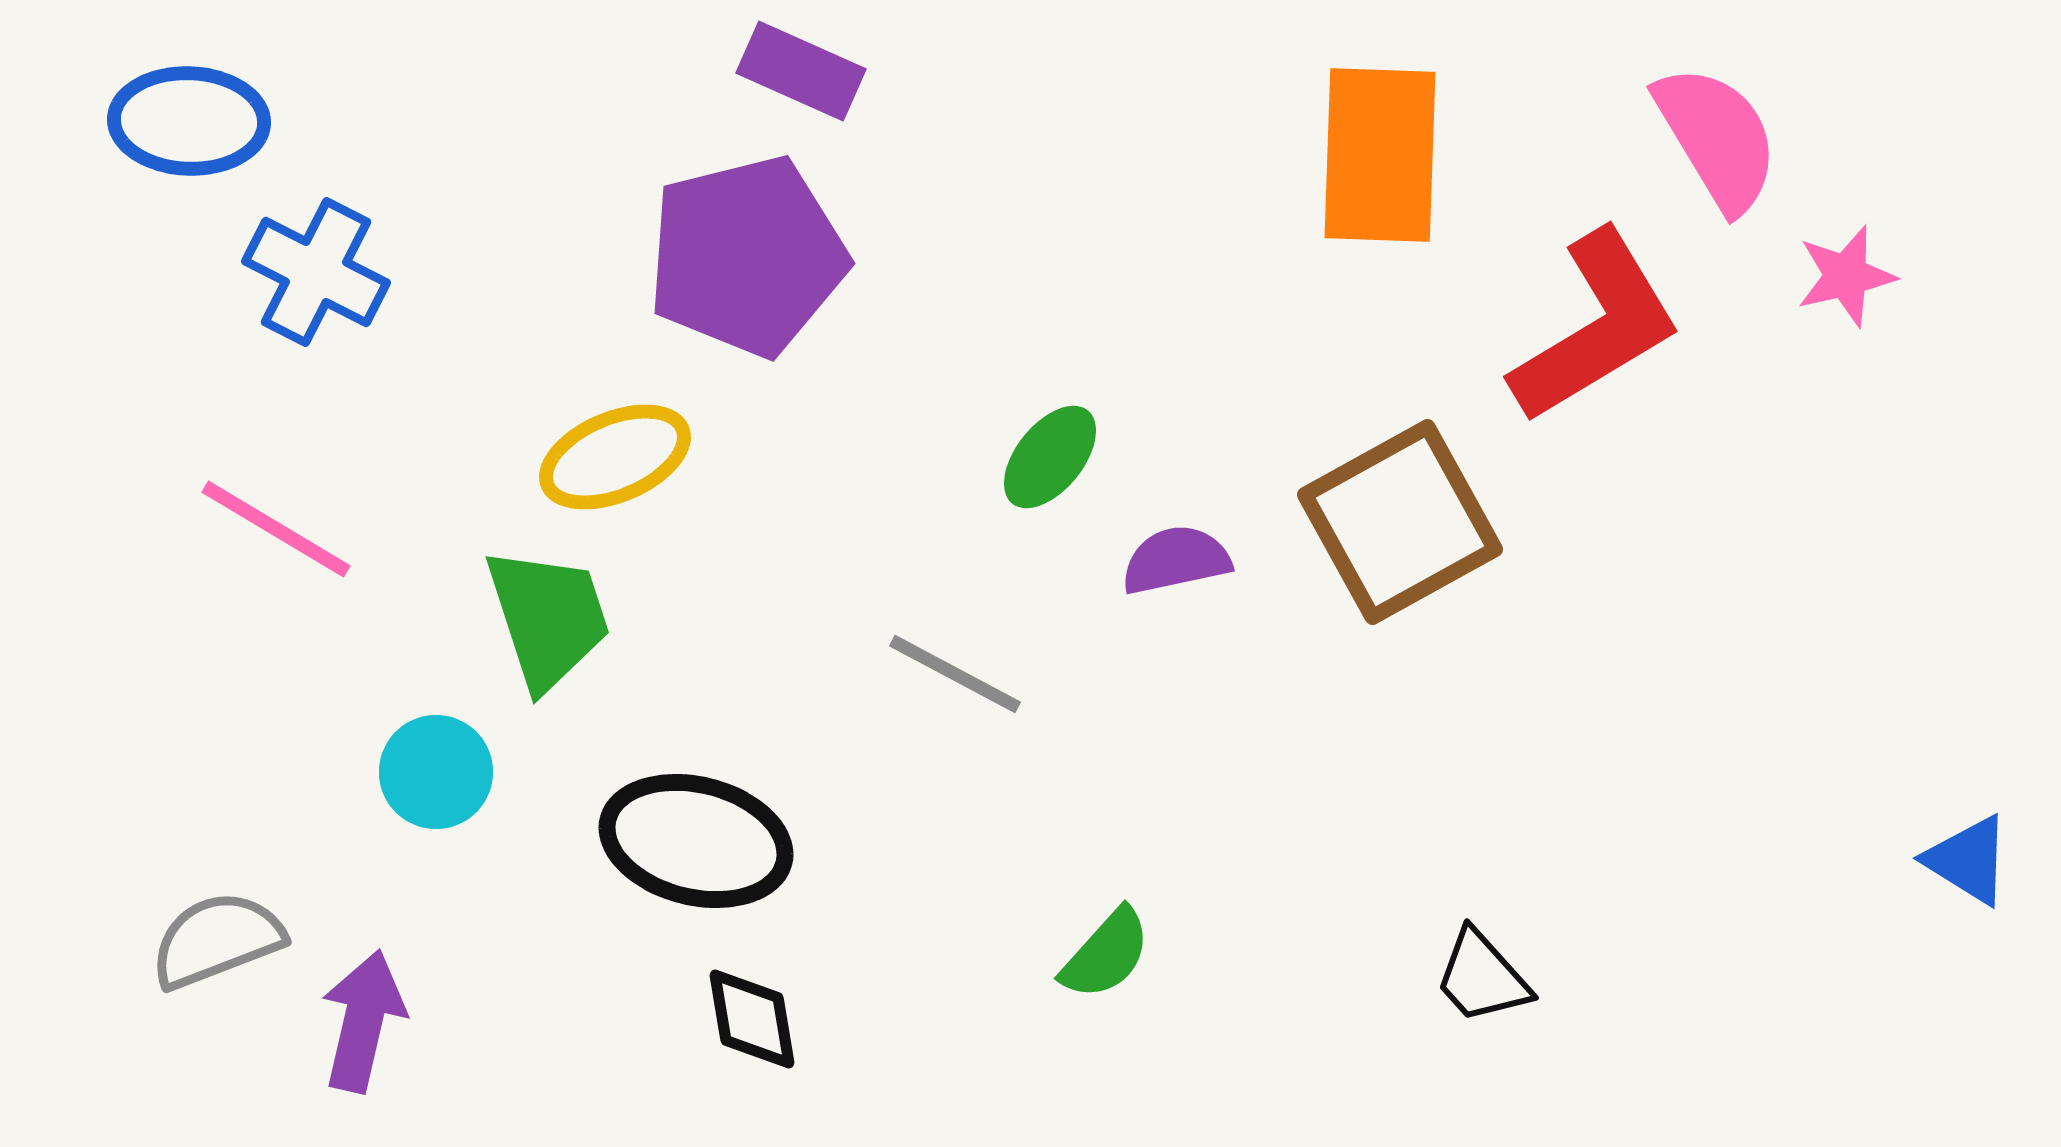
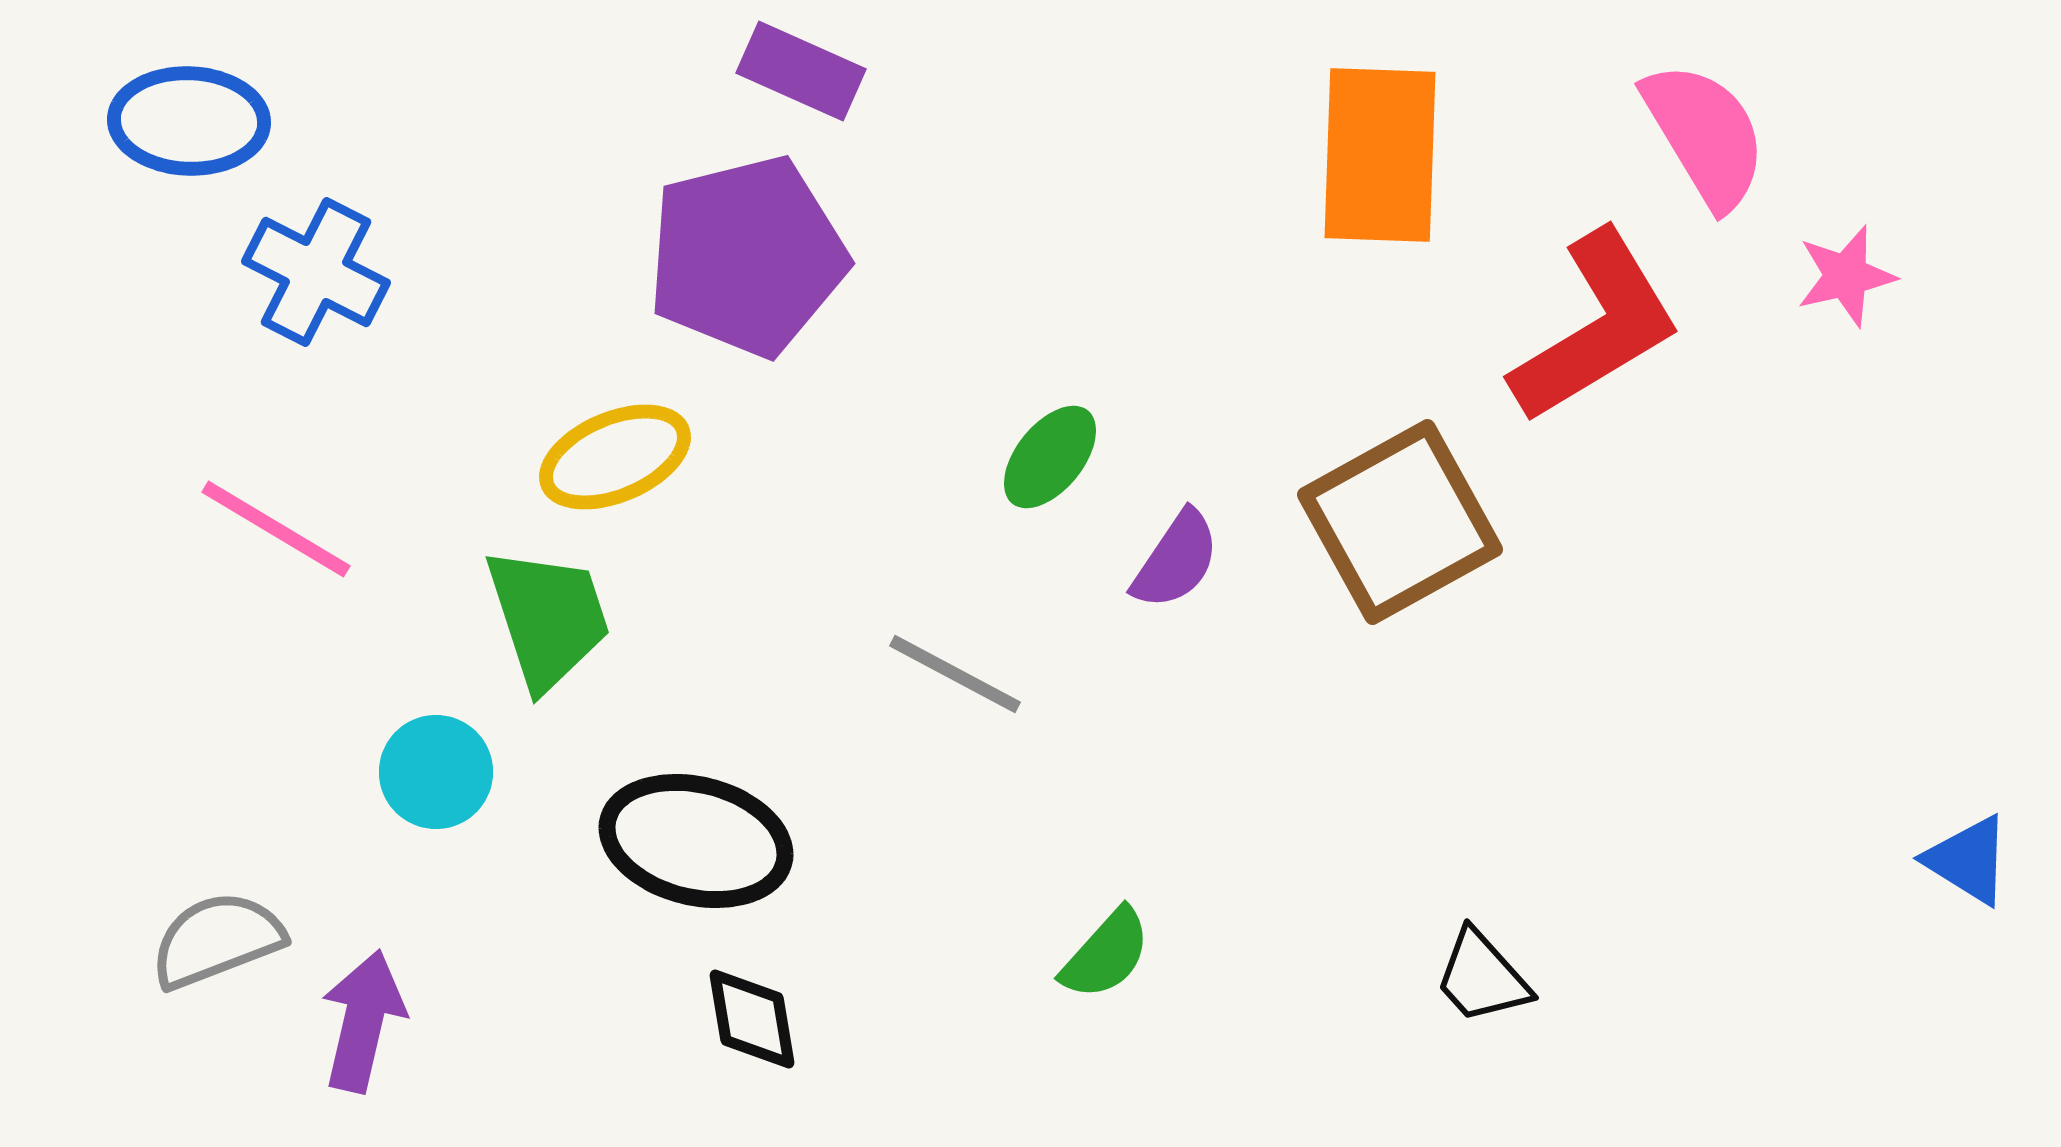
pink semicircle: moved 12 px left, 3 px up
purple semicircle: rotated 136 degrees clockwise
